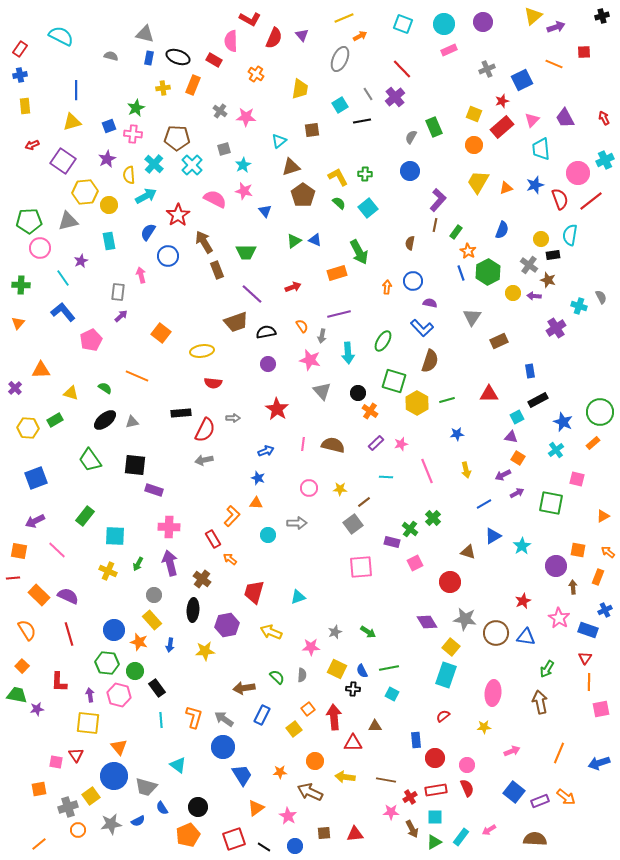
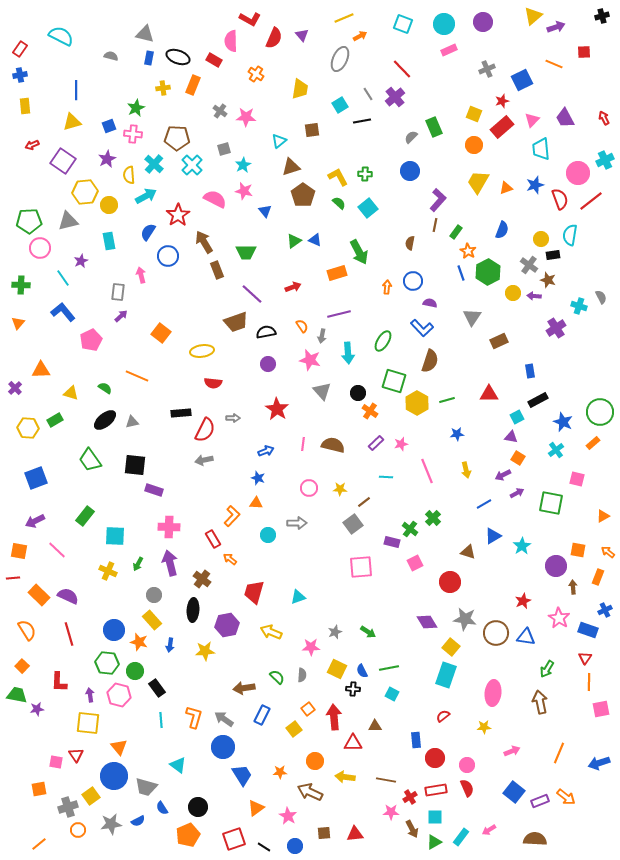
gray semicircle at (411, 137): rotated 16 degrees clockwise
